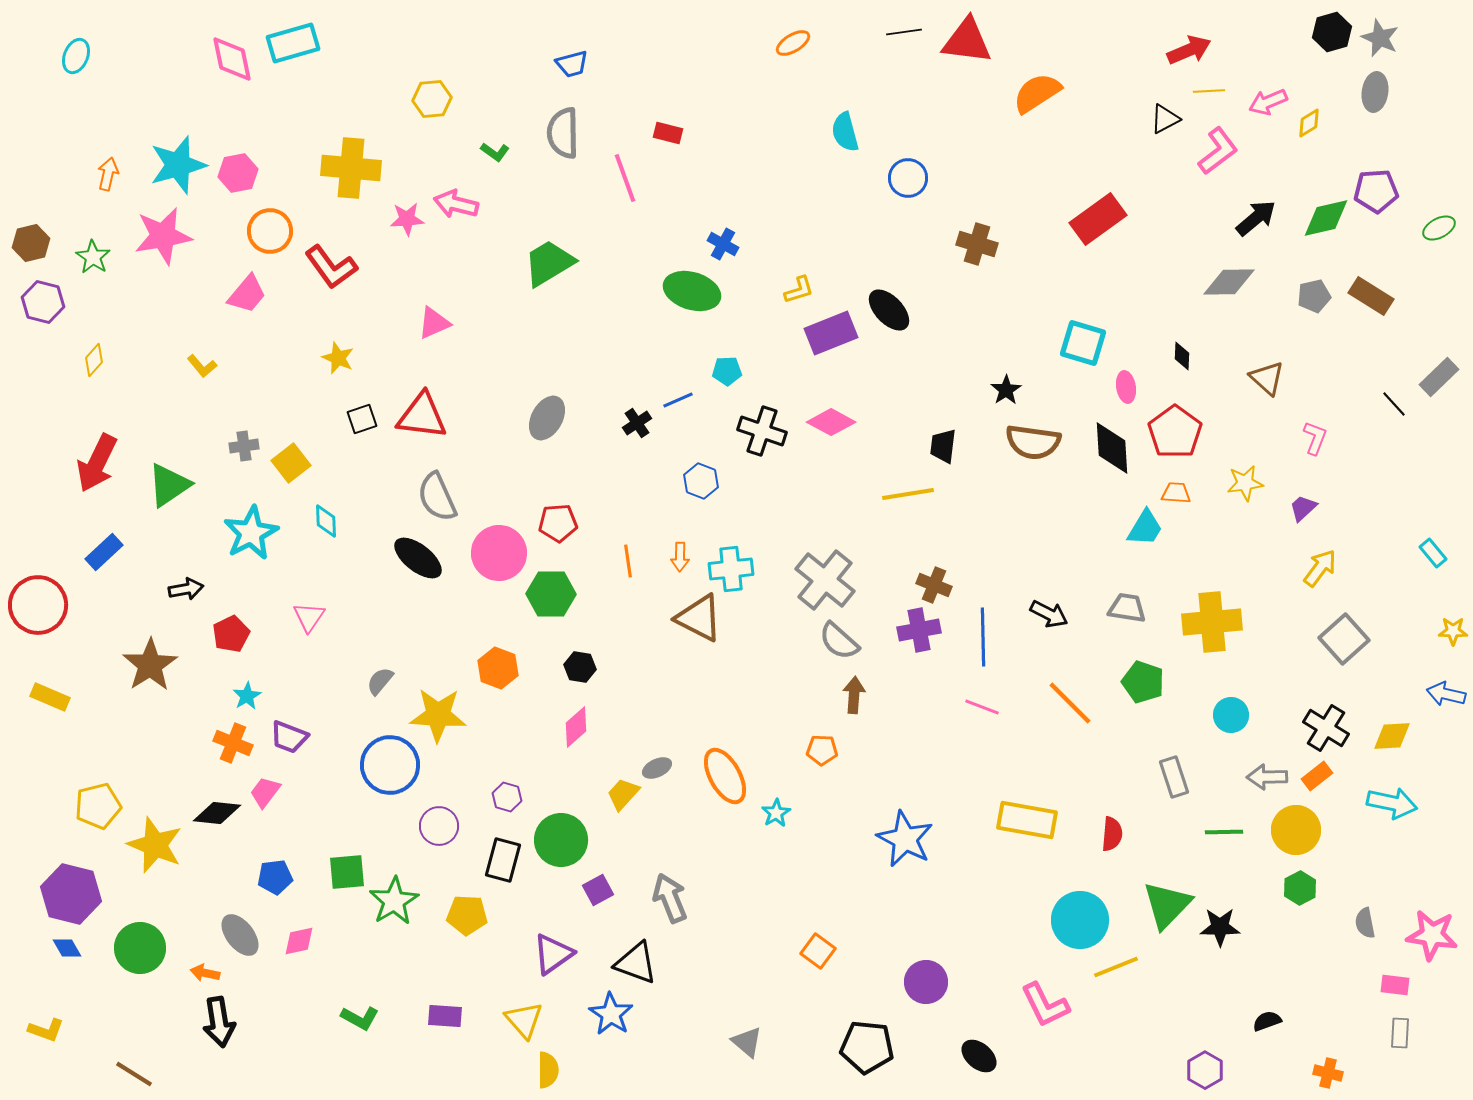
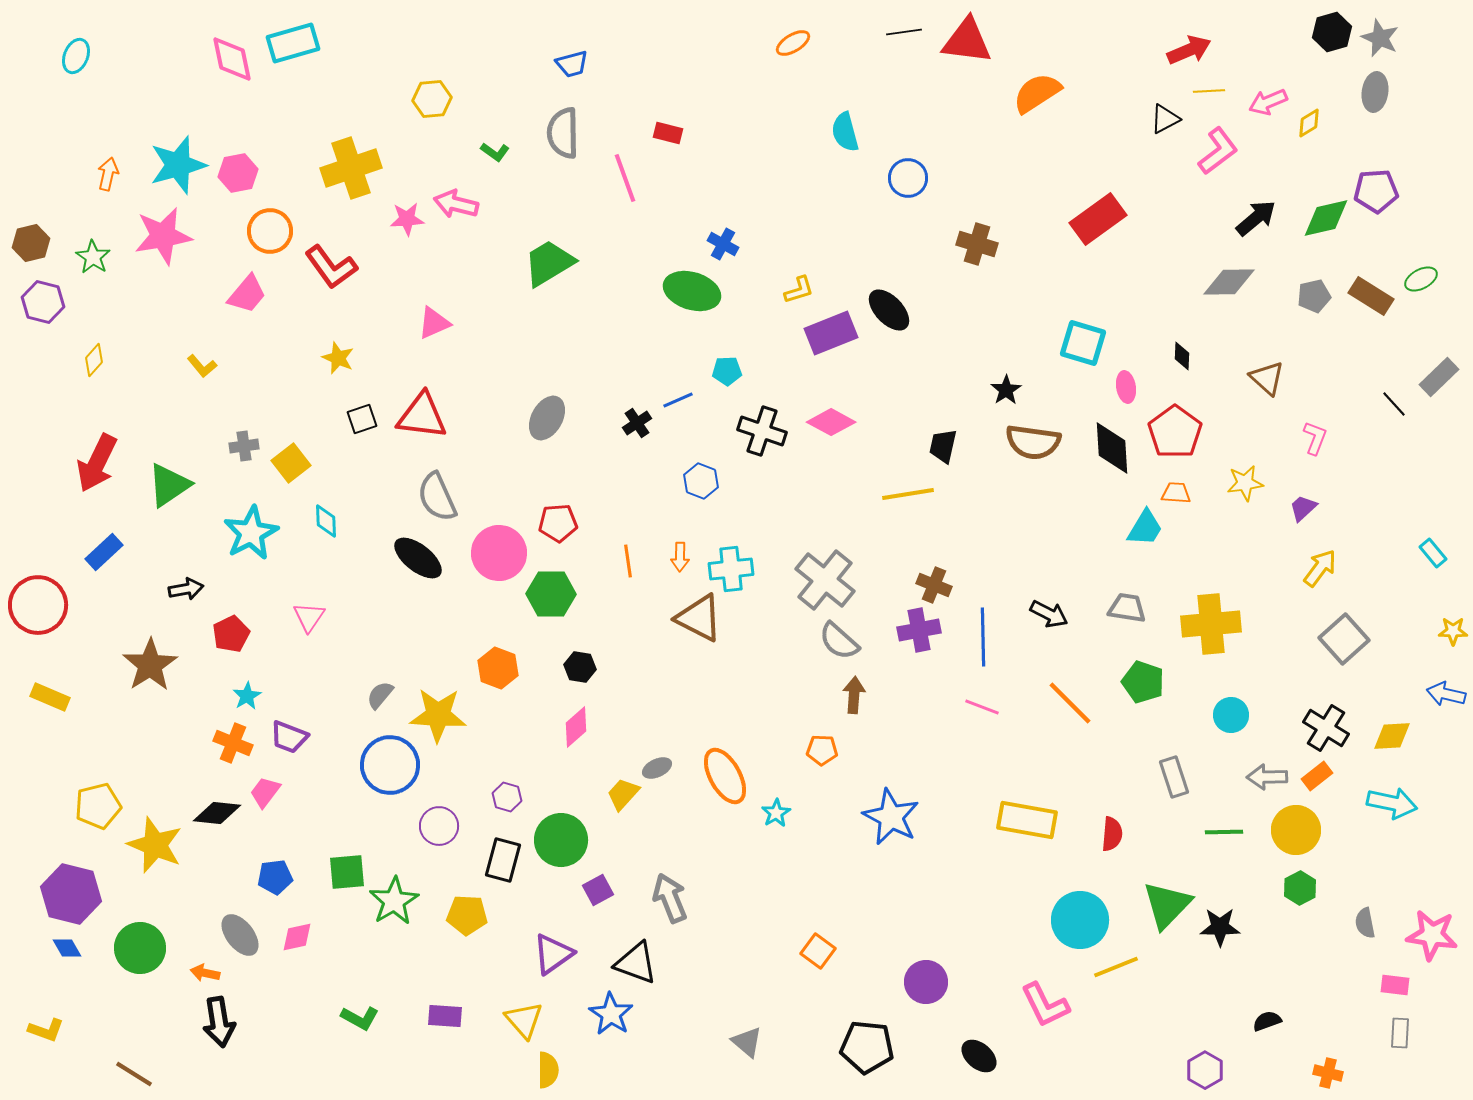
yellow cross at (351, 168): rotated 24 degrees counterclockwise
green ellipse at (1439, 228): moved 18 px left, 51 px down
black trapezoid at (943, 446): rotated 6 degrees clockwise
yellow cross at (1212, 622): moved 1 px left, 2 px down
gray semicircle at (380, 681): moved 14 px down
blue star at (905, 839): moved 14 px left, 22 px up
pink diamond at (299, 941): moved 2 px left, 4 px up
